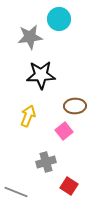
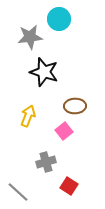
black star: moved 3 px right, 3 px up; rotated 20 degrees clockwise
gray line: moved 2 px right; rotated 20 degrees clockwise
